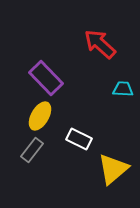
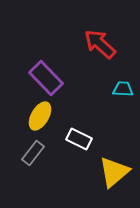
gray rectangle: moved 1 px right, 3 px down
yellow triangle: moved 1 px right, 3 px down
